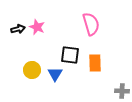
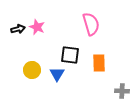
orange rectangle: moved 4 px right
blue triangle: moved 2 px right
